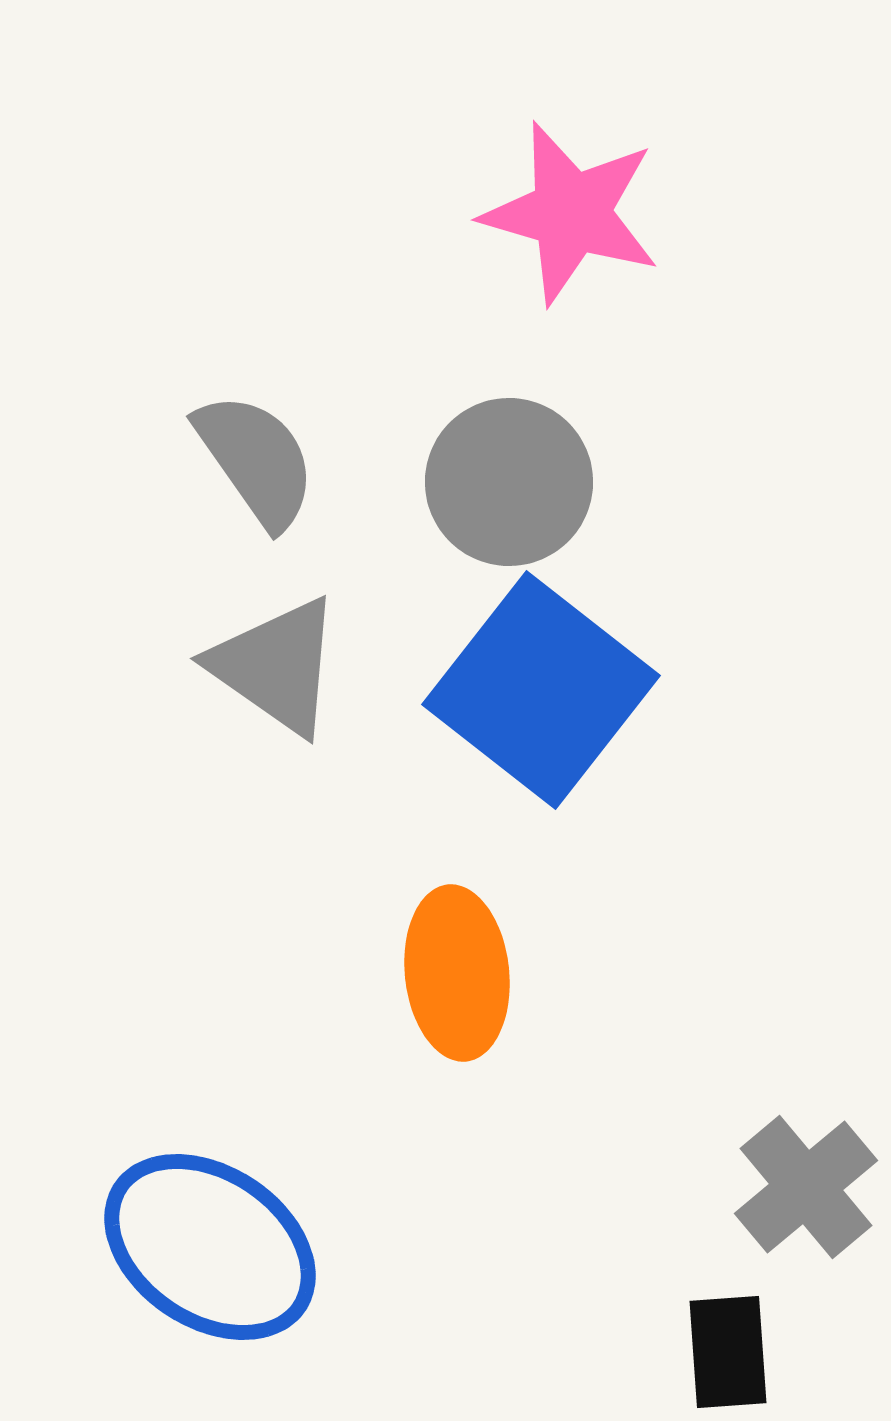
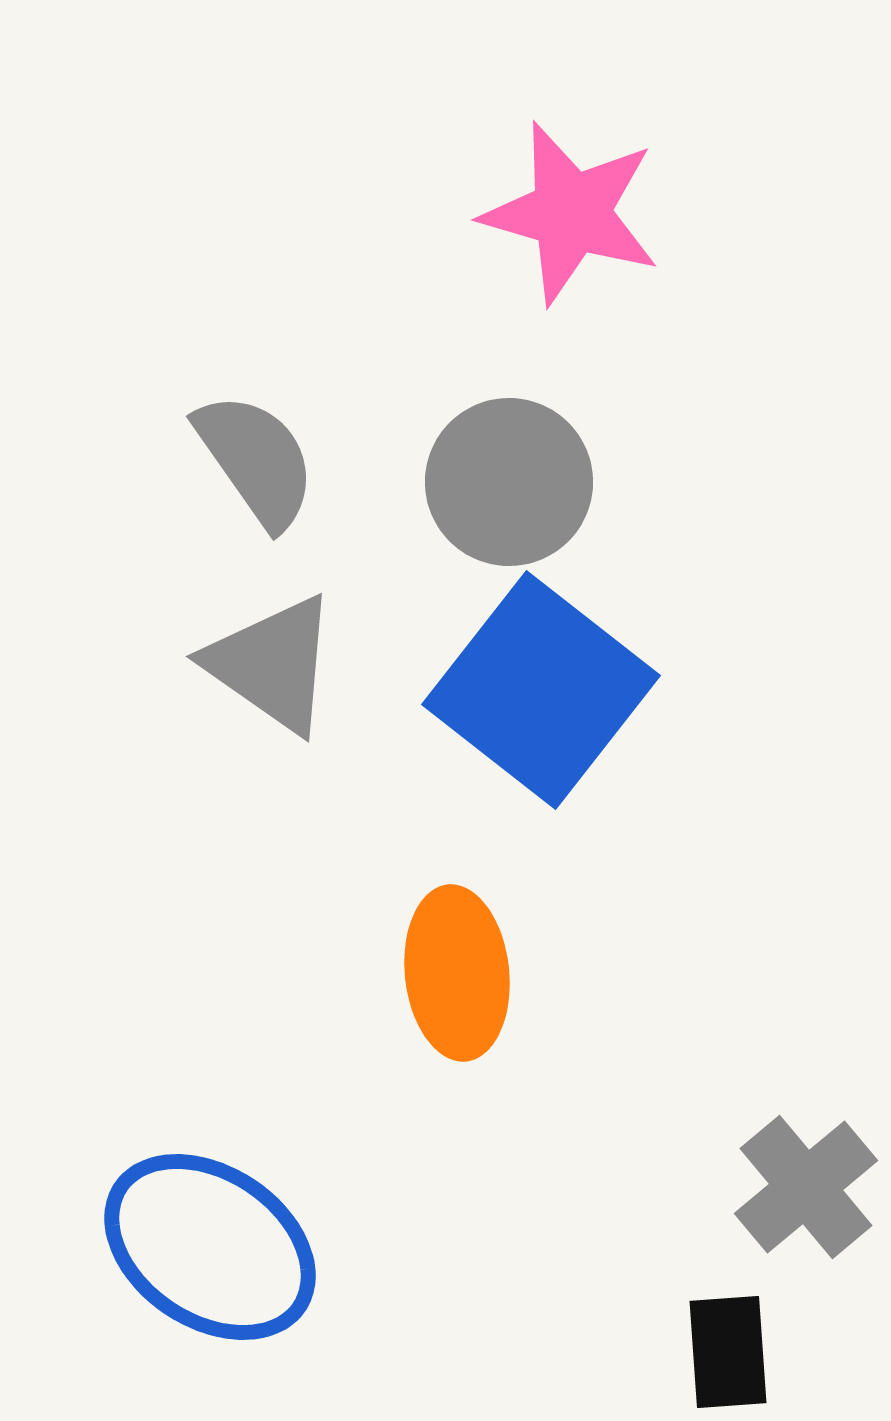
gray triangle: moved 4 px left, 2 px up
